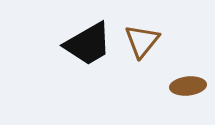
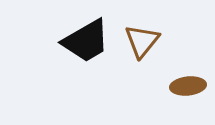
black trapezoid: moved 2 px left, 3 px up
